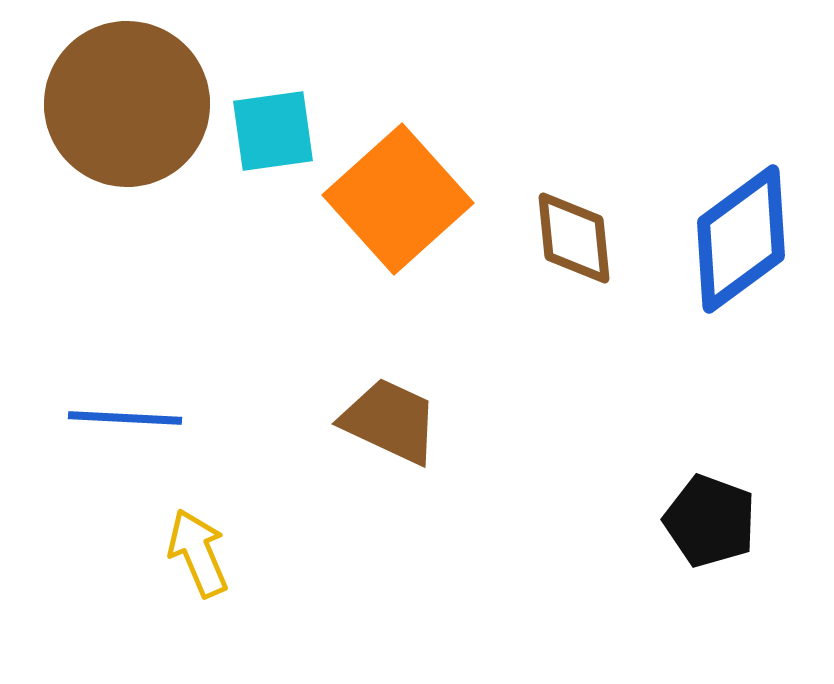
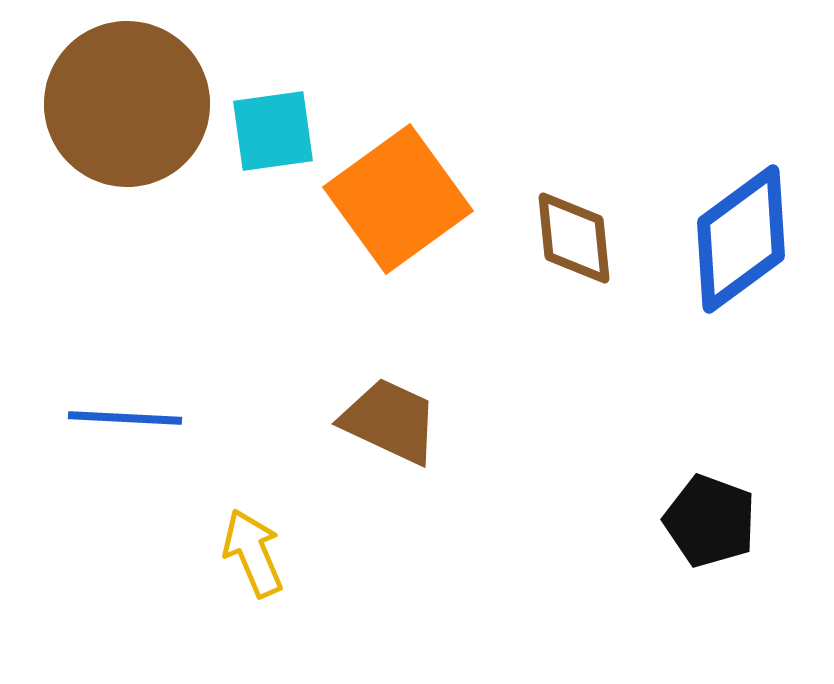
orange square: rotated 6 degrees clockwise
yellow arrow: moved 55 px right
